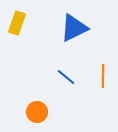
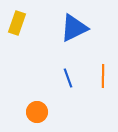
blue line: moved 2 px right, 1 px down; rotated 30 degrees clockwise
